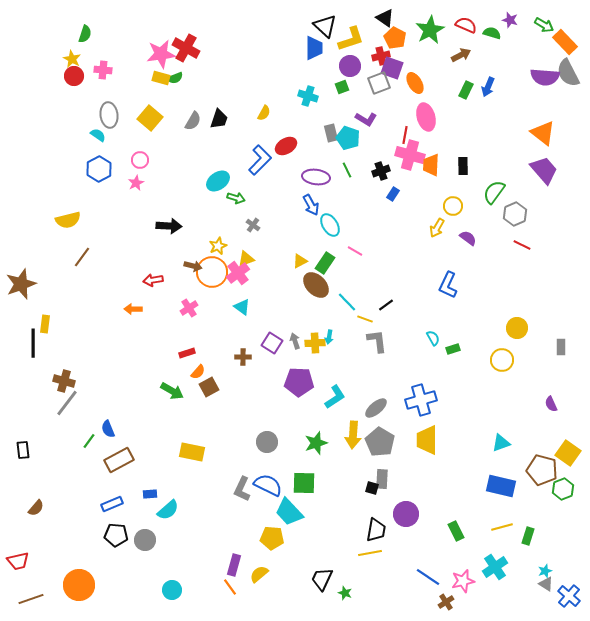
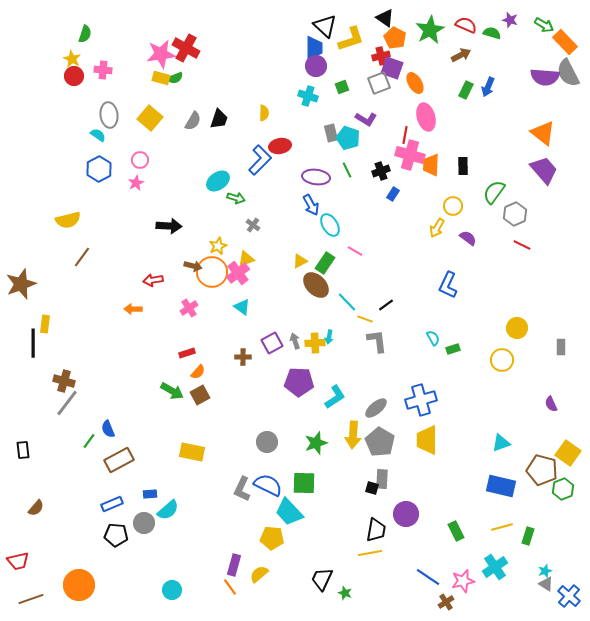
purple circle at (350, 66): moved 34 px left
yellow semicircle at (264, 113): rotated 28 degrees counterclockwise
red ellipse at (286, 146): moved 6 px left; rotated 20 degrees clockwise
purple square at (272, 343): rotated 30 degrees clockwise
brown square at (209, 387): moved 9 px left, 8 px down
gray circle at (145, 540): moved 1 px left, 17 px up
